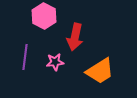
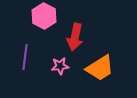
pink star: moved 5 px right, 4 px down
orange trapezoid: moved 3 px up
